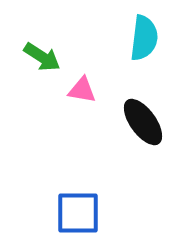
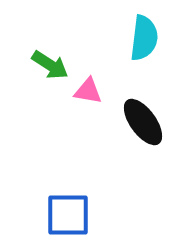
green arrow: moved 8 px right, 8 px down
pink triangle: moved 6 px right, 1 px down
blue square: moved 10 px left, 2 px down
